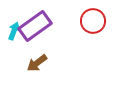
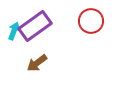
red circle: moved 2 px left
